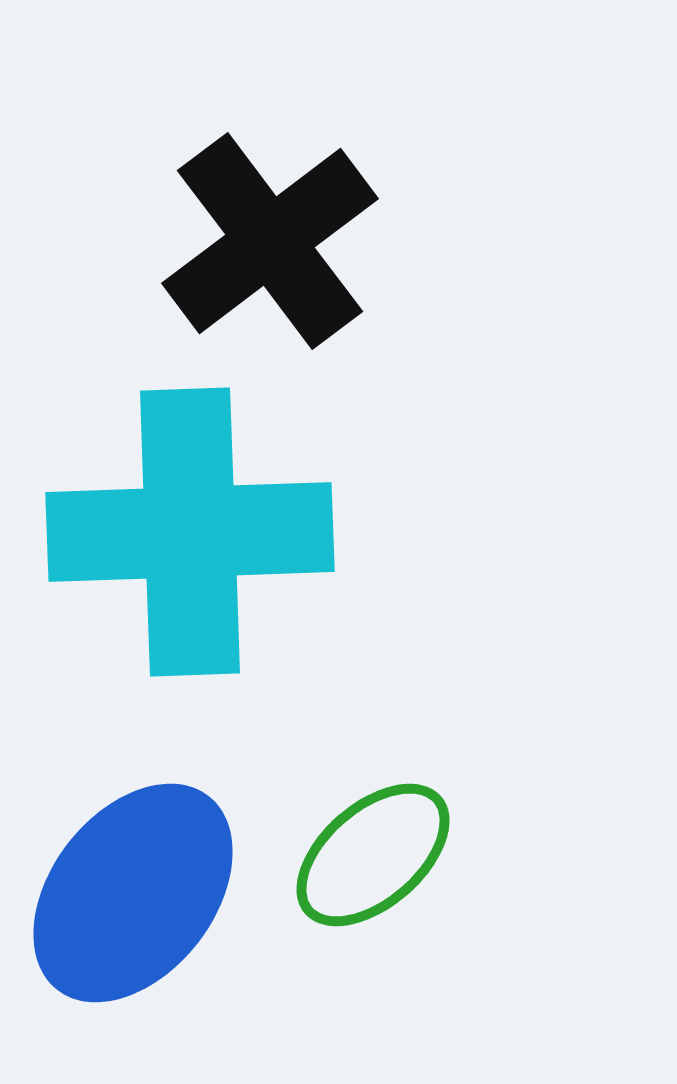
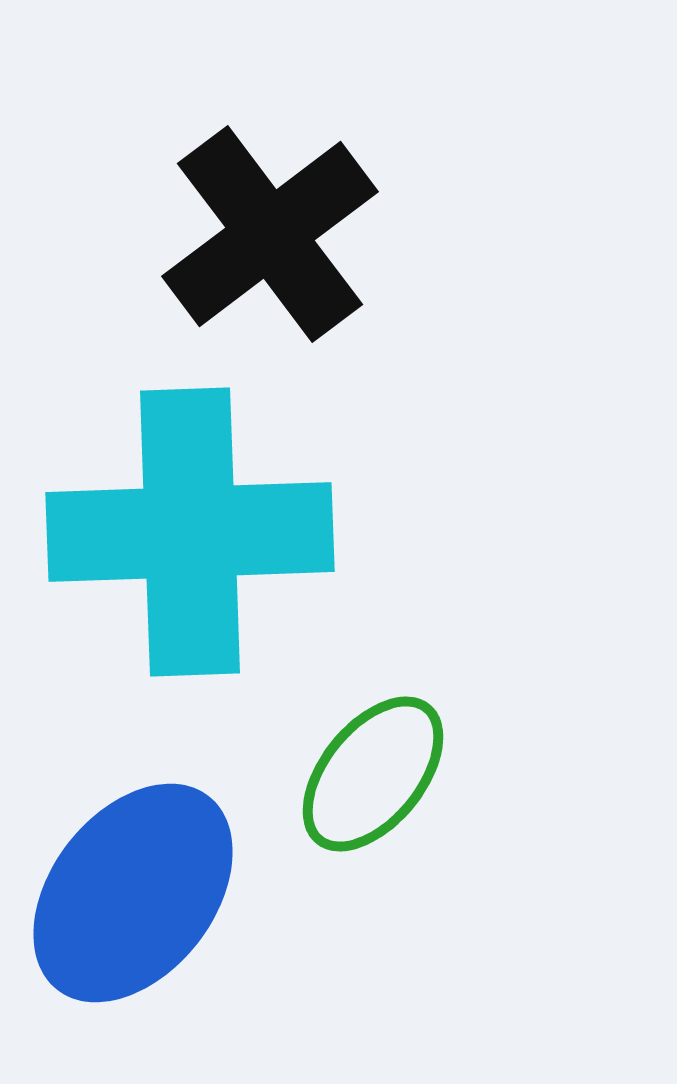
black cross: moved 7 px up
green ellipse: moved 81 px up; rotated 10 degrees counterclockwise
